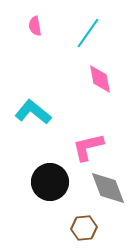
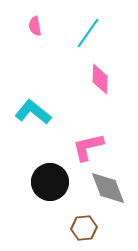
pink diamond: rotated 12 degrees clockwise
